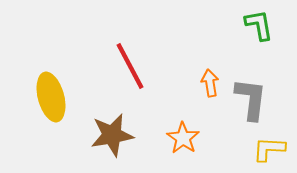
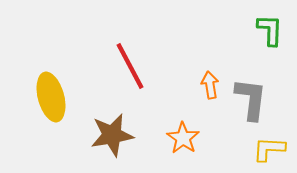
green L-shape: moved 11 px right, 5 px down; rotated 12 degrees clockwise
orange arrow: moved 2 px down
